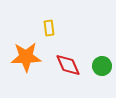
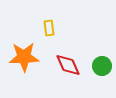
orange star: moved 2 px left
